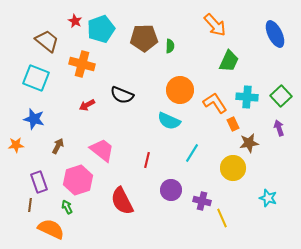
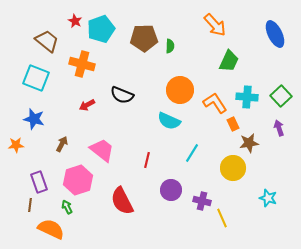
brown arrow: moved 4 px right, 2 px up
